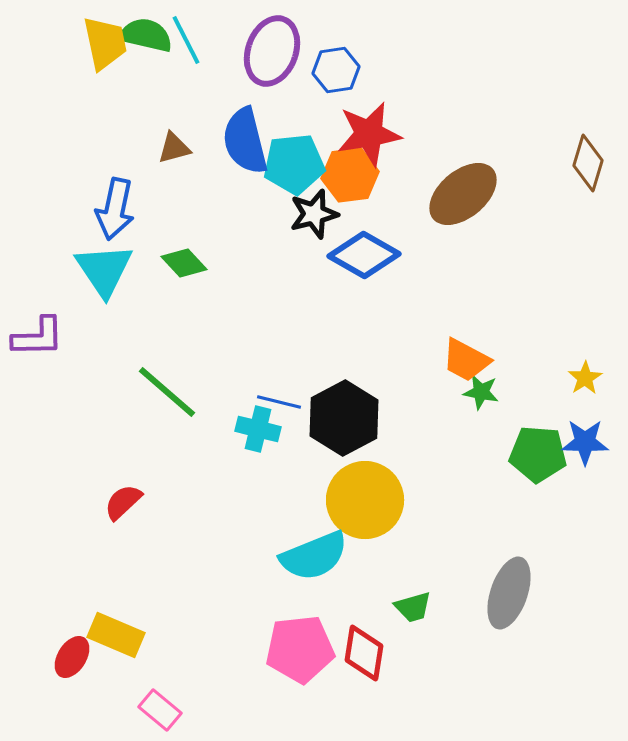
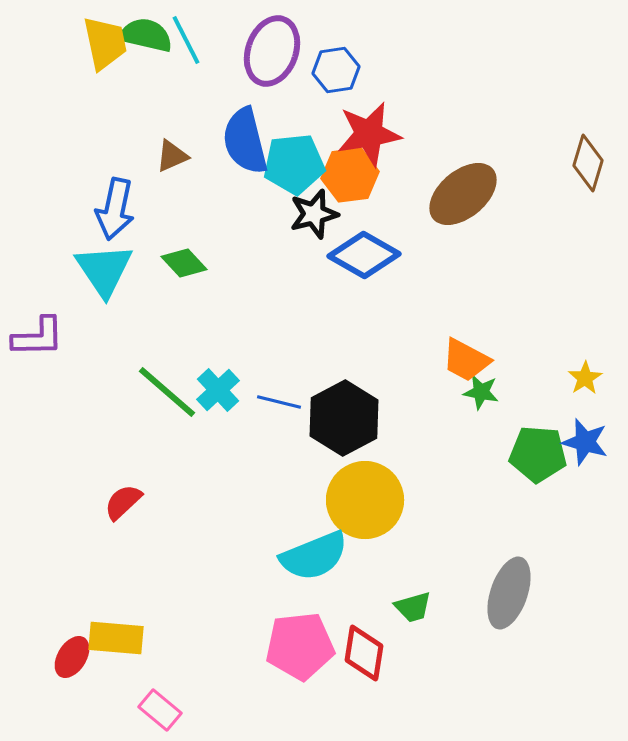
brown triangle: moved 2 px left, 8 px down; rotated 9 degrees counterclockwise
cyan cross: moved 40 px left, 39 px up; rotated 33 degrees clockwise
blue star: rotated 15 degrees clockwise
yellow rectangle: moved 3 px down; rotated 18 degrees counterclockwise
pink pentagon: moved 3 px up
